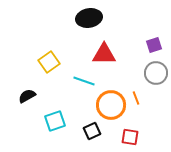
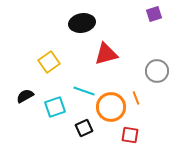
black ellipse: moved 7 px left, 5 px down
purple square: moved 31 px up
red triangle: moved 2 px right; rotated 15 degrees counterclockwise
gray circle: moved 1 px right, 2 px up
cyan line: moved 10 px down
black semicircle: moved 2 px left
orange circle: moved 2 px down
cyan square: moved 14 px up
black square: moved 8 px left, 3 px up
red square: moved 2 px up
